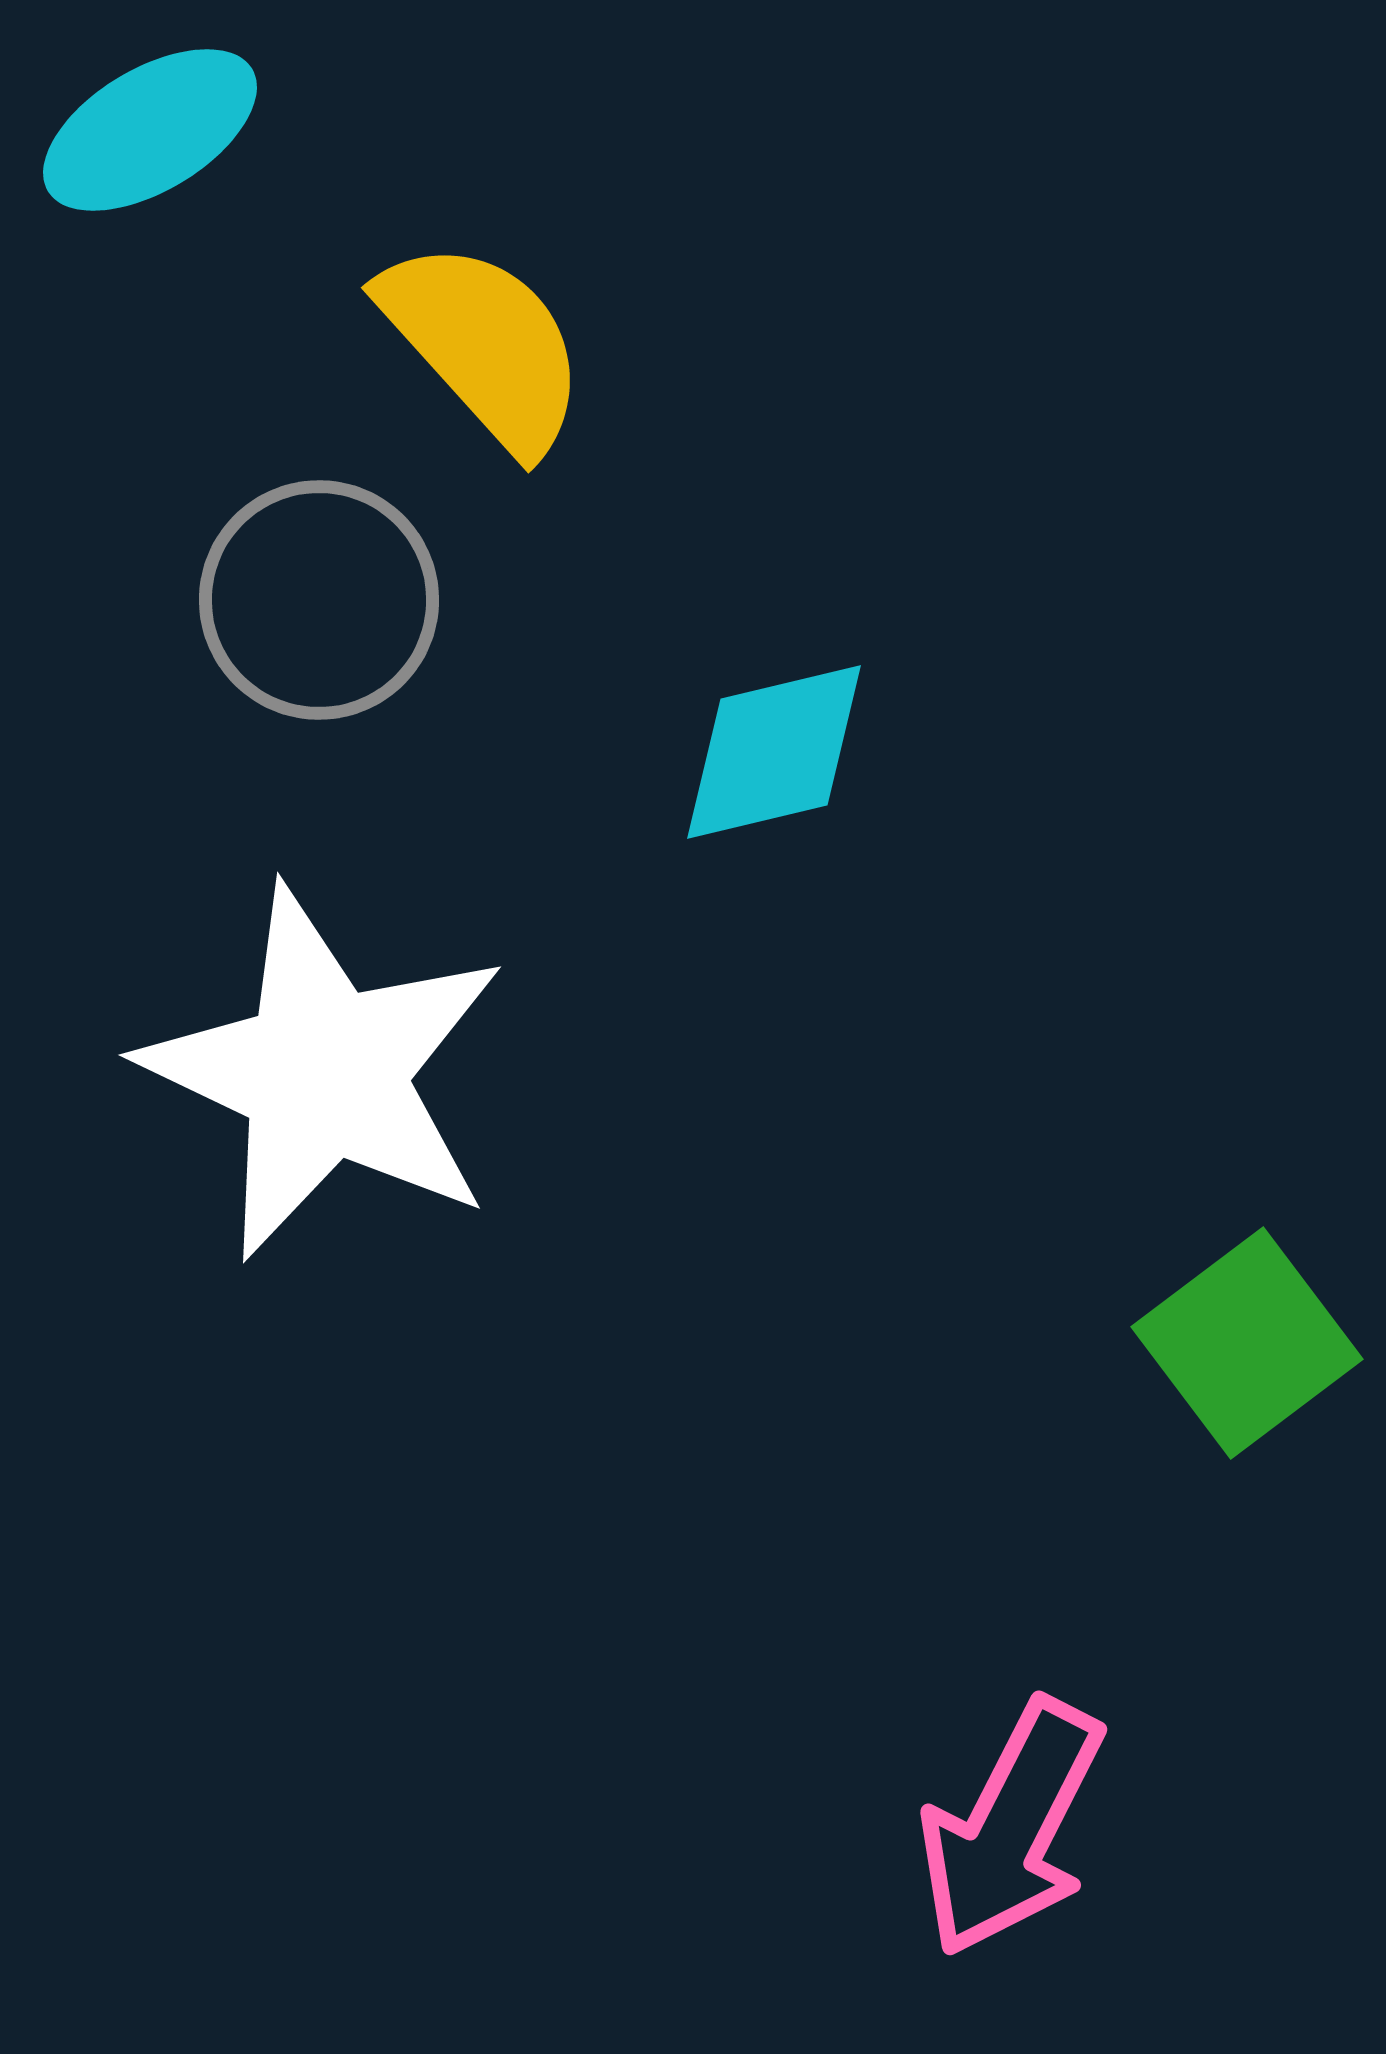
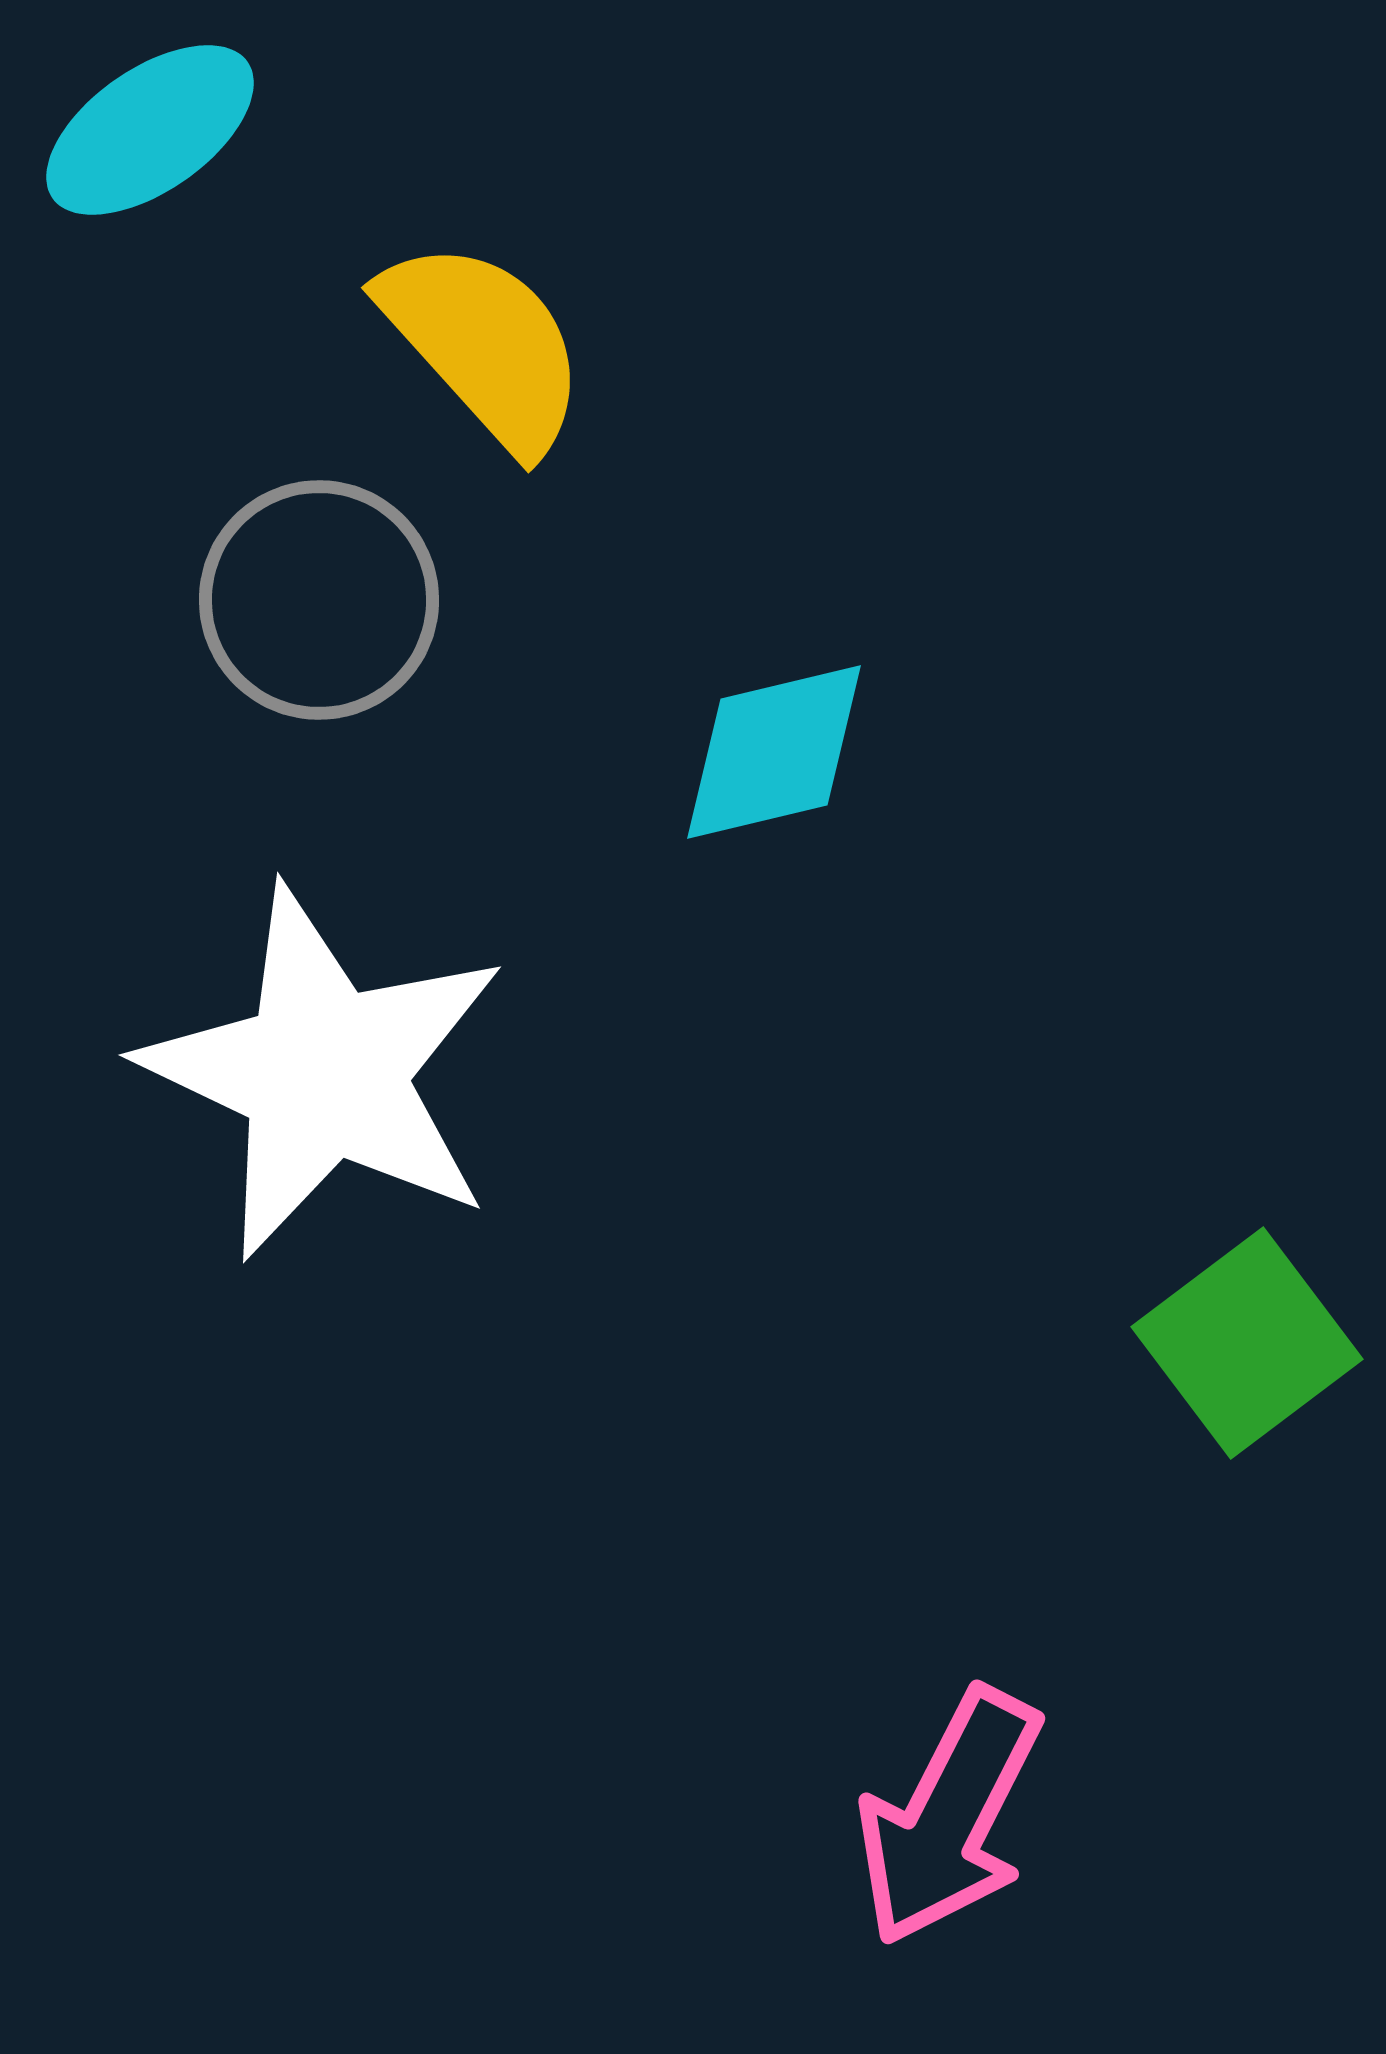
cyan ellipse: rotated 4 degrees counterclockwise
pink arrow: moved 62 px left, 11 px up
